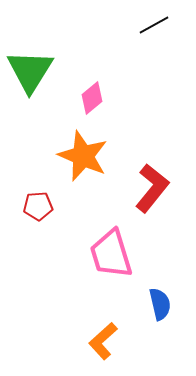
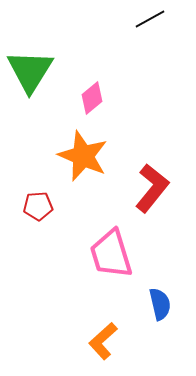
black line: moved 4 px left, 6 px up
